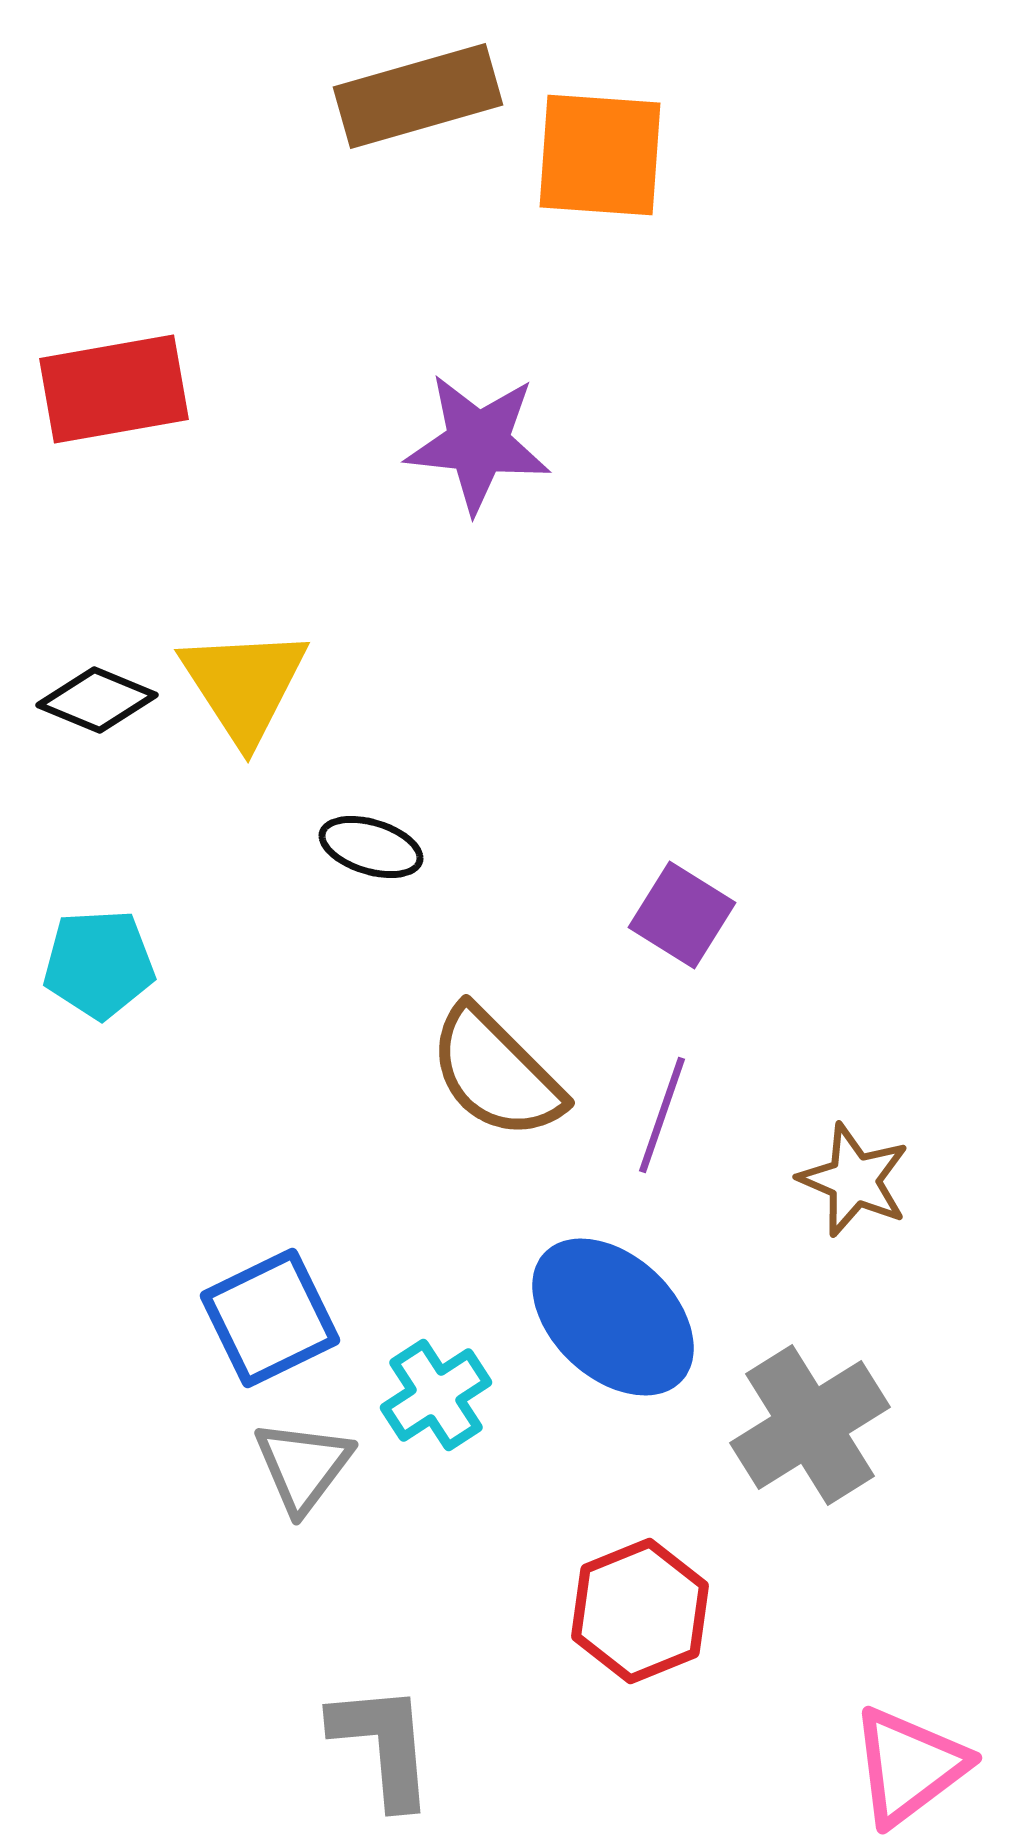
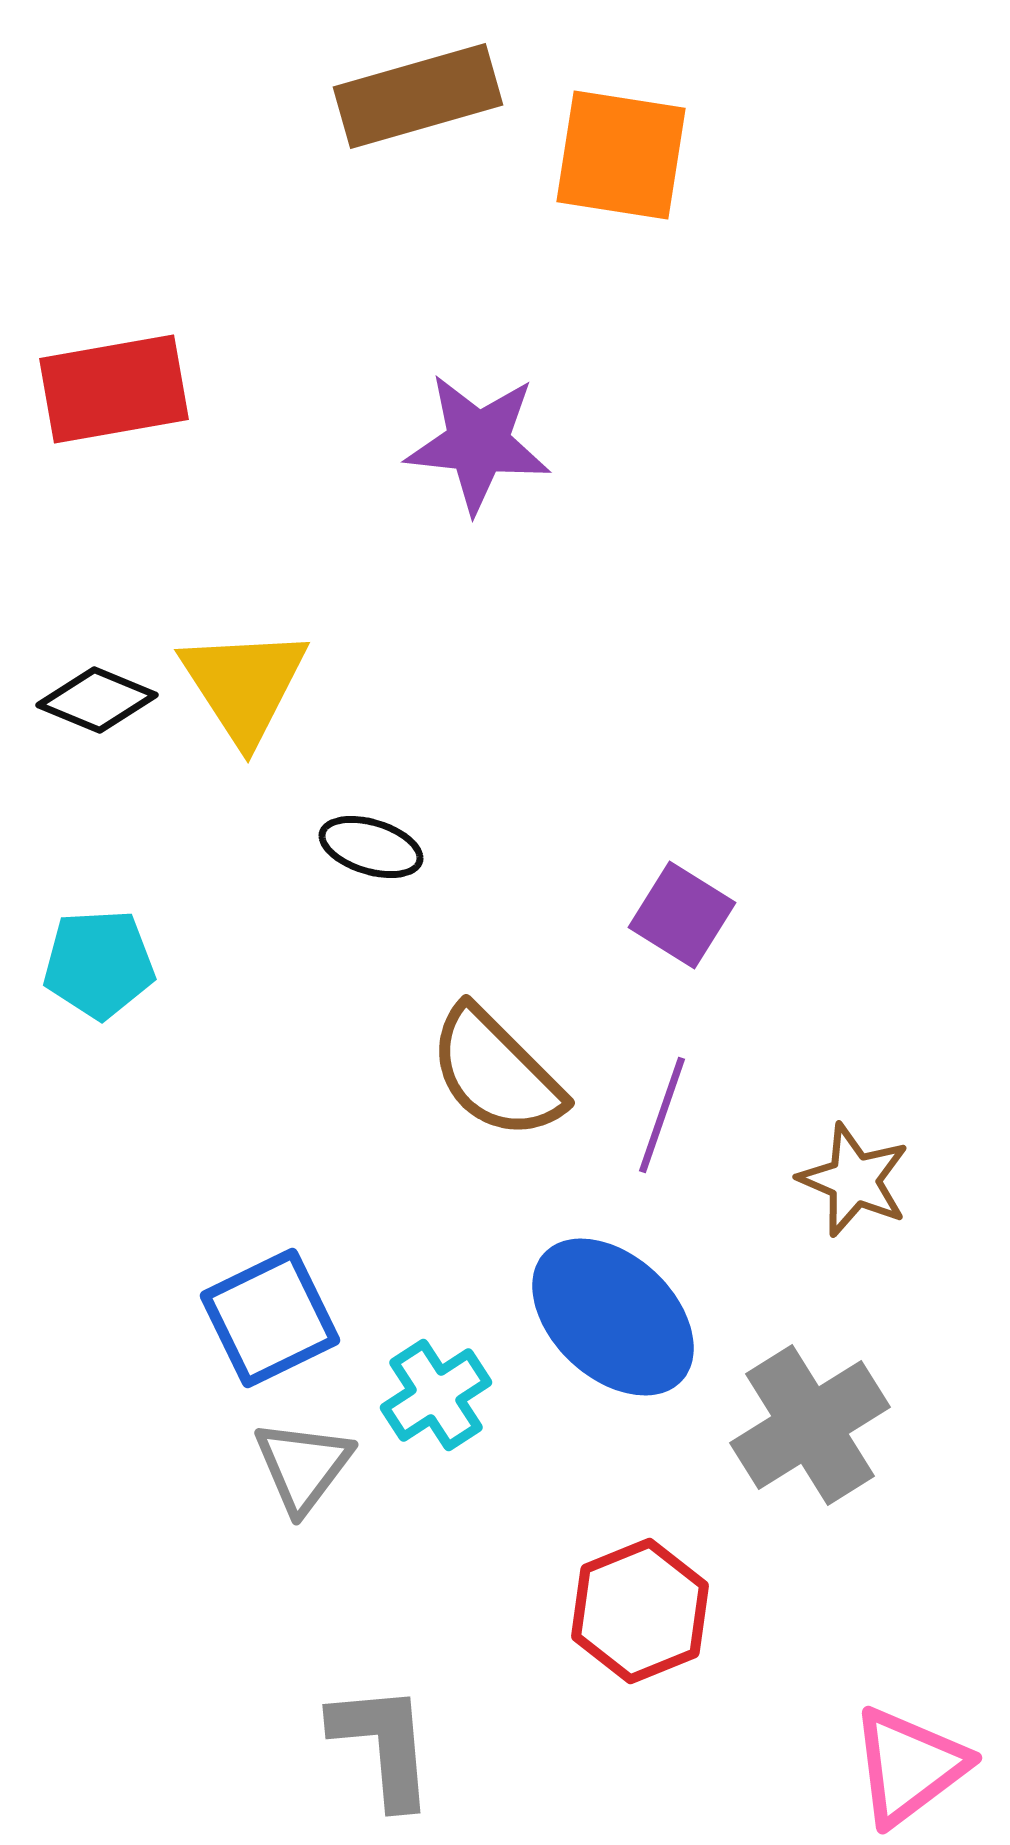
orange square: moved 21 px right; rotated 5 degrees clockwise
